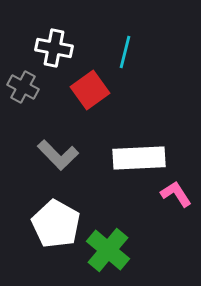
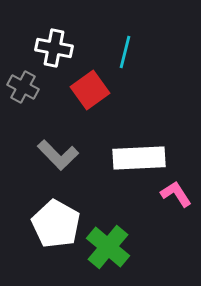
green cross: moved 3 px up
